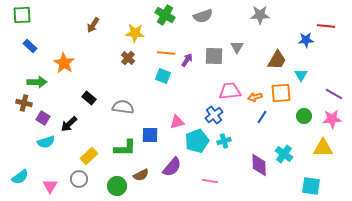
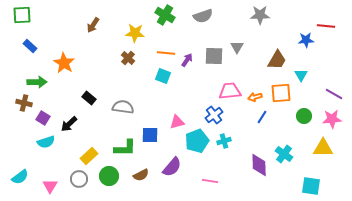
green circle at (117, 186): moved 8 px left, 10 px up
